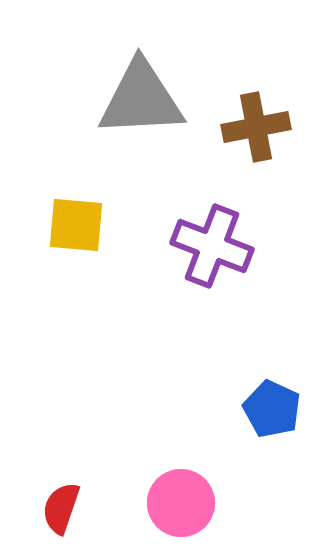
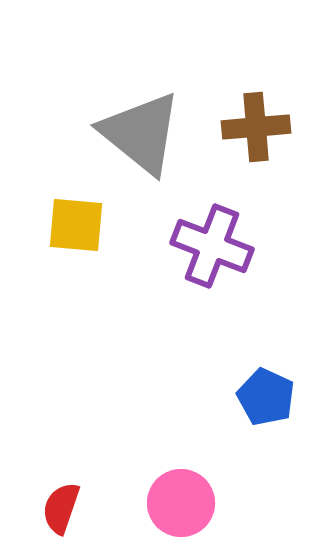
gray triangle: moved 34 px down; rotated 42 degrees clockwise
brown cross: rotated 6 degrees clockwise
blue pentagon: moved 6 px left, 12 px up
